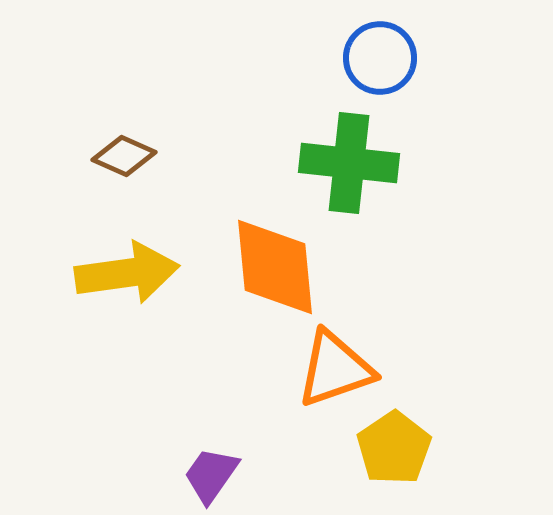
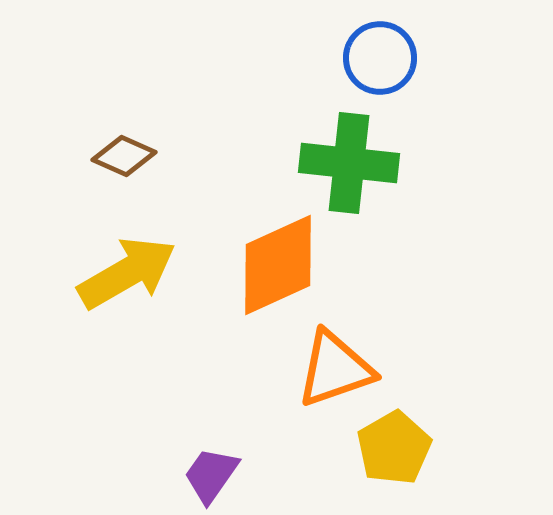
orange diamond: moved 3 px right, 2 px up; rotated 71 degrees clockwise
yellow arrow: rotated 22 degrees counterclockwise
yellow pentagon: rotated 4 degrees clockwise
